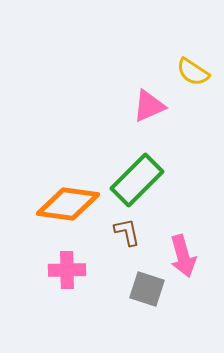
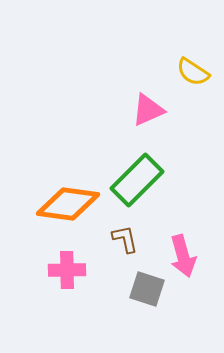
pink triangle: moved 1 px left, 4 px down
brown L-shape: moved 2 px left, 7 px down
